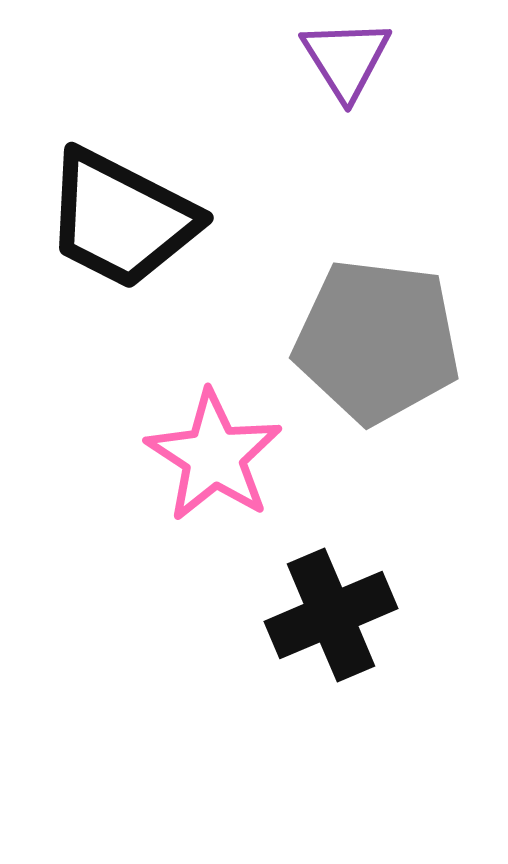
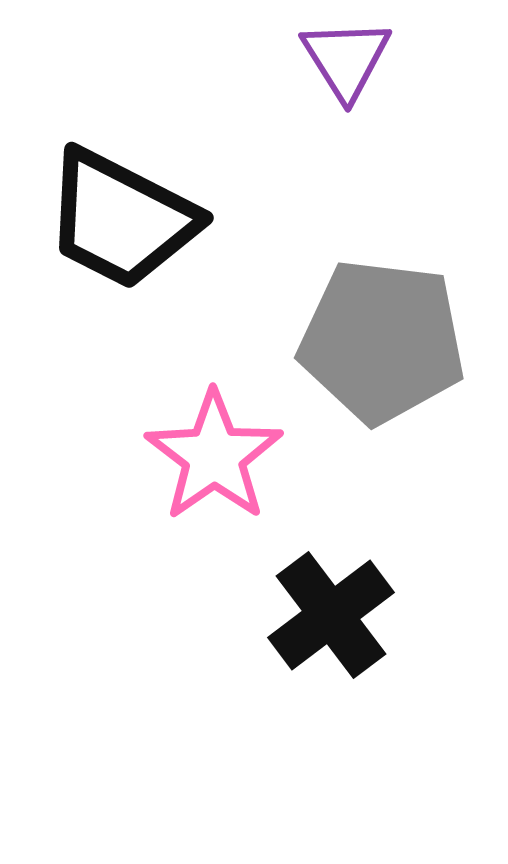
gray pentagon: moved 5 px right
pink star: rotated 4 degrees clockwise
black cross: rotated 14 degrees counterclockwise
